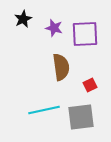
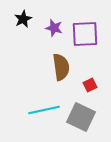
gray square: rotated 32 degrees clockwise
